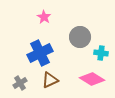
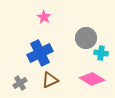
gray circle: moved 6 px right, 1 px down
